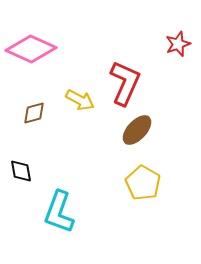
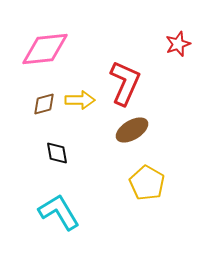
pink diamond: moved 14 px right; rotated 30 degrees counterclockwise
yellow arrow: rotated 28 degrees counterclockwise
brown diamond: moved 10 px right, 9 px up
brown ellipse: moved 5 px left; rotated 16 degrees clockwise
black diamond: moved 36 px right, 18 px up
yellow pentagon: moved 4 px right
cyan L-shape: rotated 129 degrees clockwise
